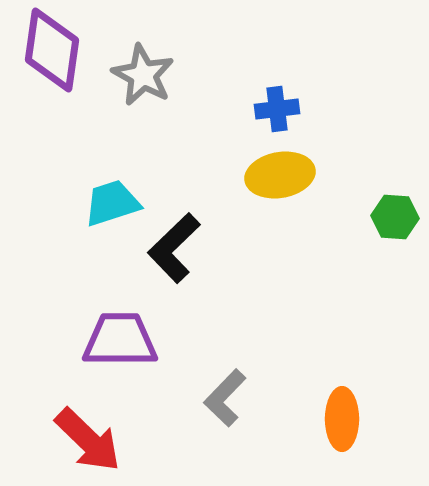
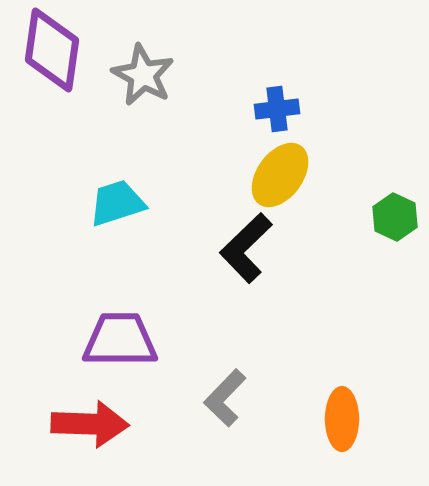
yellow ellipse: rotated 44 degrees counterclockwise
cyan trapezoid: moved 5 px right
green hexagon: rotated 21 degrees clockwise
black L-shape: moved 72 px right
red arrow: moved 2 px right, 16 px up; rotated 42 degrees counterclockwise
